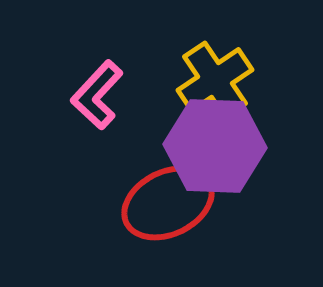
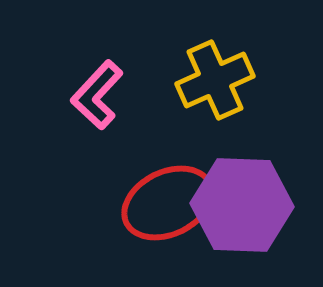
yellow cross: rotated 10 degrees clockwise
purple hexagon: moved 27 px right, 59 px down
